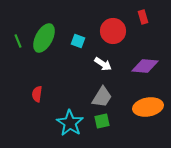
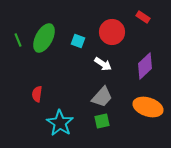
red rectangle: rotated 40 degrees counterclockwise
red circle: moved 1 px left, 1 px down
green line: moved 1 px up
purple diamond: rotated 48 degrees counterclockwise
gray trapezoid: rotated 10 degrees clockwise
orange ellipse: rotated 28 degrees clockwise
cyan star: moved 10 px left
